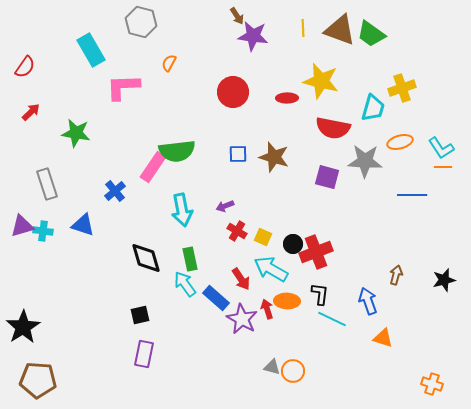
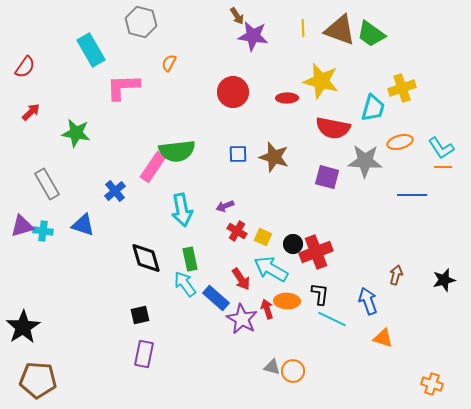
gray rectangle at (47, 184): rotated 12 degrees counterclockwise
